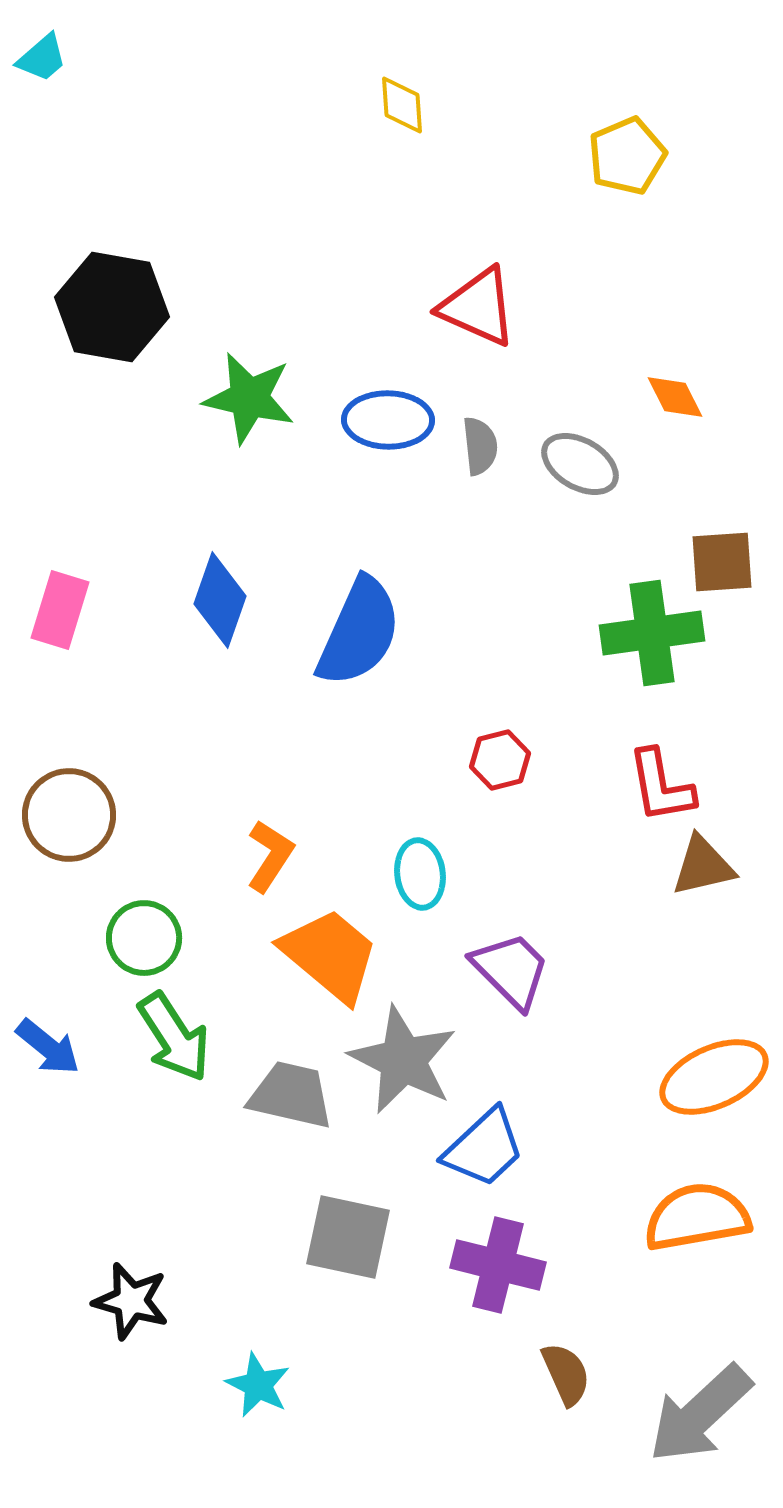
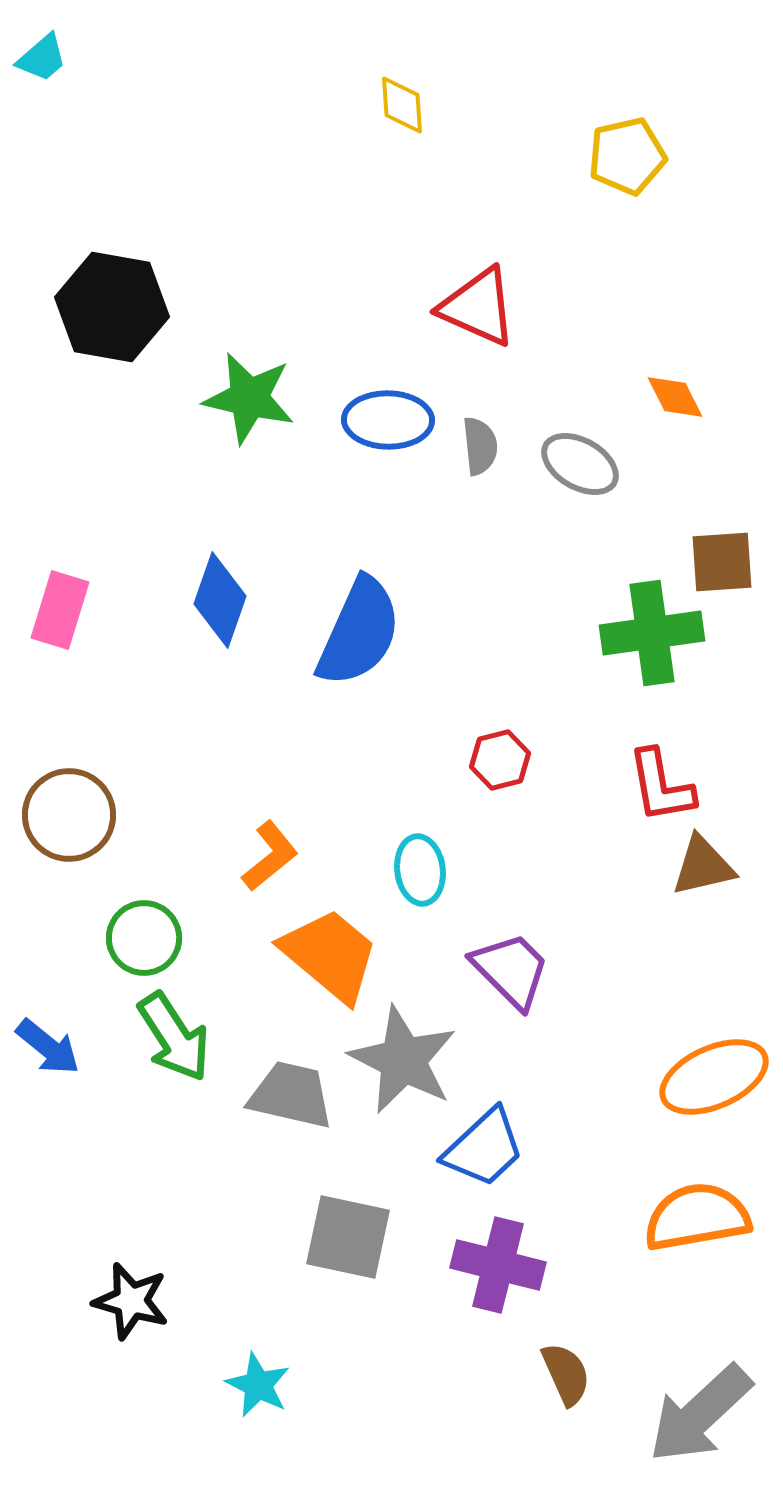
yellow pentagon: rotated 10 degrees clockwise
orange L-shape: rotated 18 degrees clockwise
cyan ellipse: moved 4 px up
